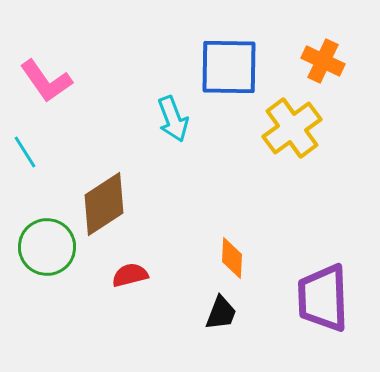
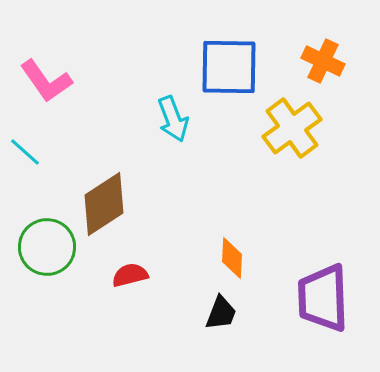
cyan line: rotated 16 degrees counterclockwise
